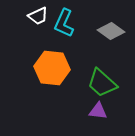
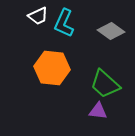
green trapezoid: moved 3 px right, 1 px down
